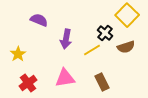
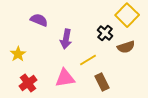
yellow line: moved 4 px left, 10 px down
